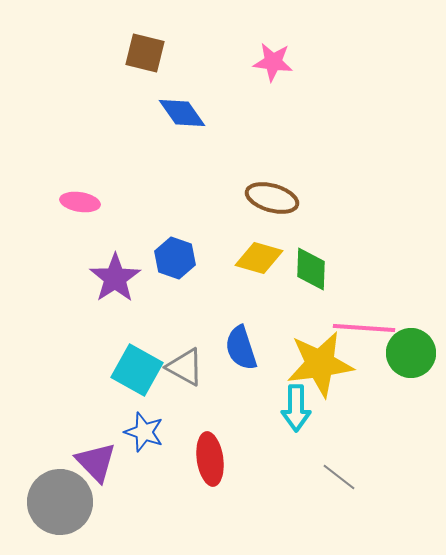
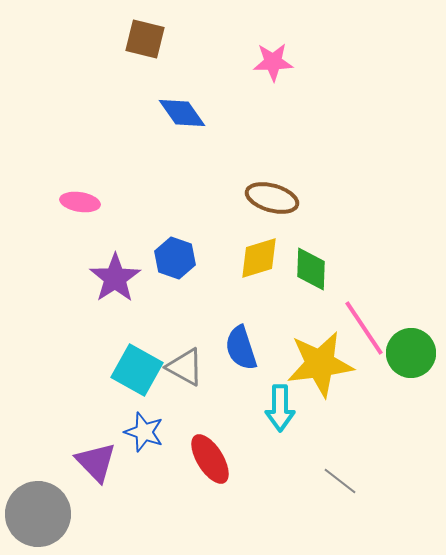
brown square: moved 14 px up
pink star: rotated 9 degrees counterclockwise
yellow diamond: rotated 33 degrees counterclockwise
pink line: rotated 52 degrees clockwise
cyan arrow: moved 16 px left
red ellipse: rotated 24 degrees counterclockwise
gray line: moved 1 px right, 4 px down
gray circle: moved 22 px left, 12 px down
